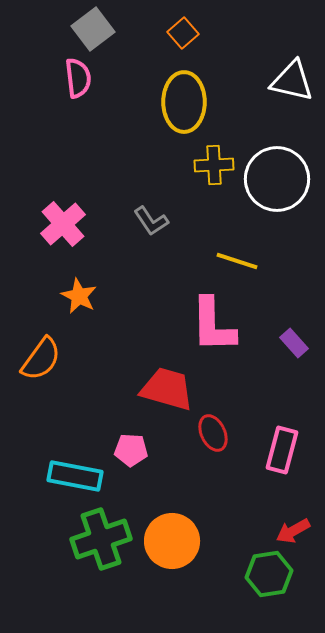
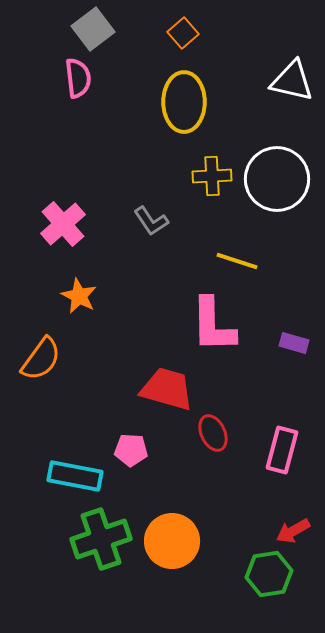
yellow cross: moved 2 px left, 11 px down
purple rectangle: rotated 32 degrees counterclockwise
